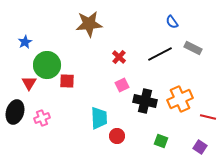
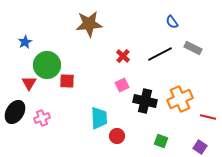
red cross: moved 4 px right, 1 px up
black ellipse: rotated 15 degrees clockwise
